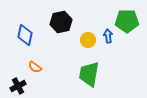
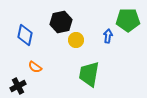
green pentagon: moved 1 px right, 1 px up
blue arrow: rotated 16 degrees clockwise
yellow circle: moved 12 px left
